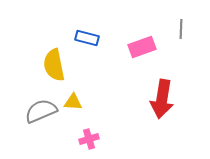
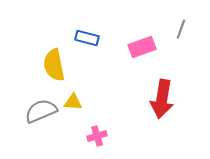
gray line: rotated 18 degrees clockwise
pink cross: moved 8 px right, 3 px up
